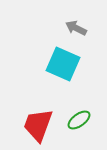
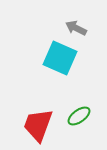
cyan square: moved 3 px left, 6 px up
green ellipse: moved 4 px up
